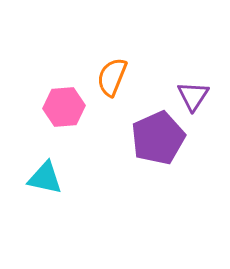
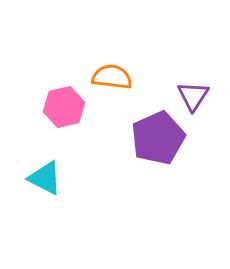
orange semicircle: rotated 75 degrees clockwise
pink hexagon: rotated 9 degrees counterclockwise
cyan triangle: rotated 15 degrees clockwise
